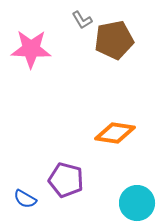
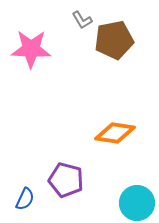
blue semicircle: rotated 95 degrees counterclockwise
